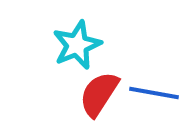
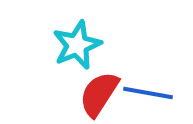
blue line: moved 6 px left
